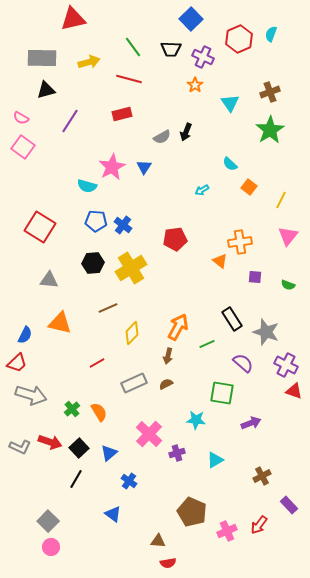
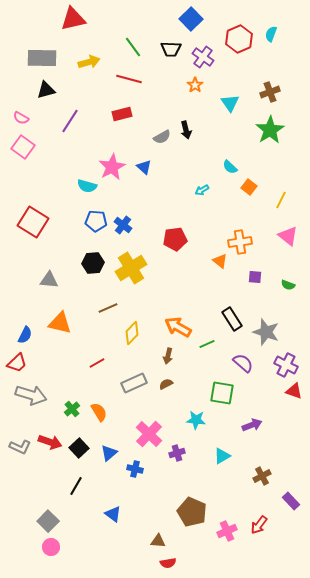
purple cross at (203, 57): rotated 10 degrees clockwise
black arrow at (186, 132): moved 2 px up; rotated 36 degrees counterclockwise
cyan semicircle at (230, 164): moved 3 px down
blue triangle at (144, 167): rotated 21 degrees counterclockwise
red square at (40, 227): moved 7 px left, 5 px up
pink triangle at (288, 236): rotated 30 degrees counterclockwise
orange arrow at (178, 327): rotated 88 degrees counterclockwise
purple arrow at (251, 423): moved 1 px right, 2 px down
cyan triangle at (215, 460): moved 7 px right, 4 px up
black line at (76, 479): moved 7 px down
blue cross at (129, 481): moved 6 px right, 12 px up; rotated 21 degrees counterclockwise
purple rectangle at (289, 505): moved 2 px right, 4 px up
